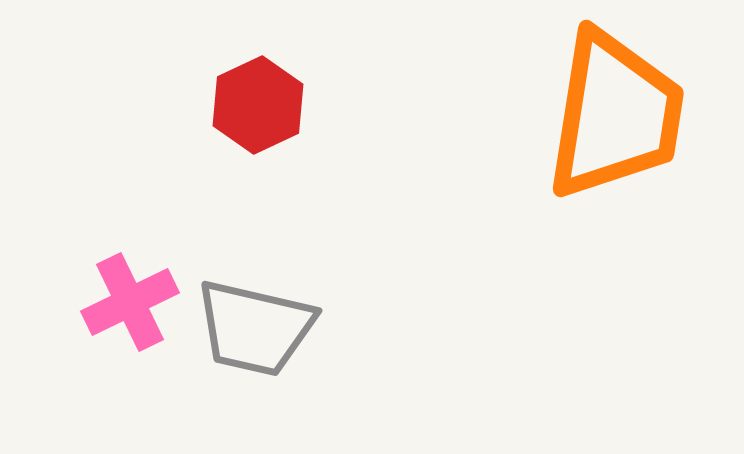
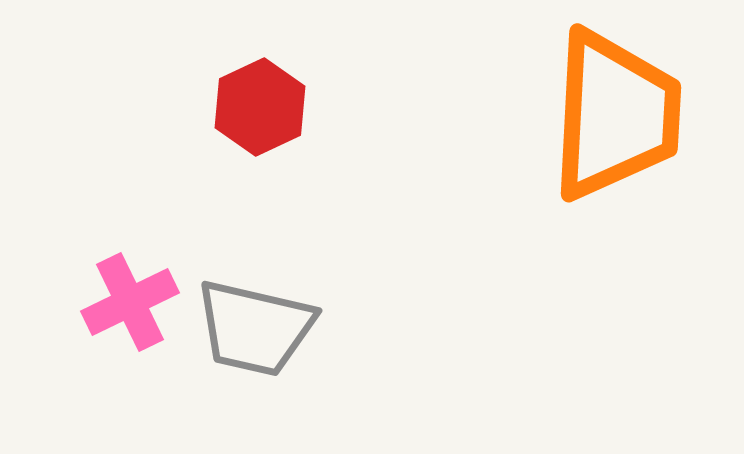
red hexagon: moved 2 px right, 2 px down
orange trapezoid: rotated 6 degrees counterclockwise
